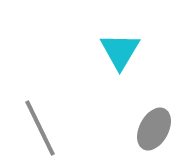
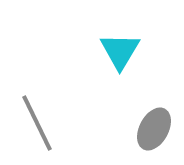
gray line: moved 3 px left, 5 px up
